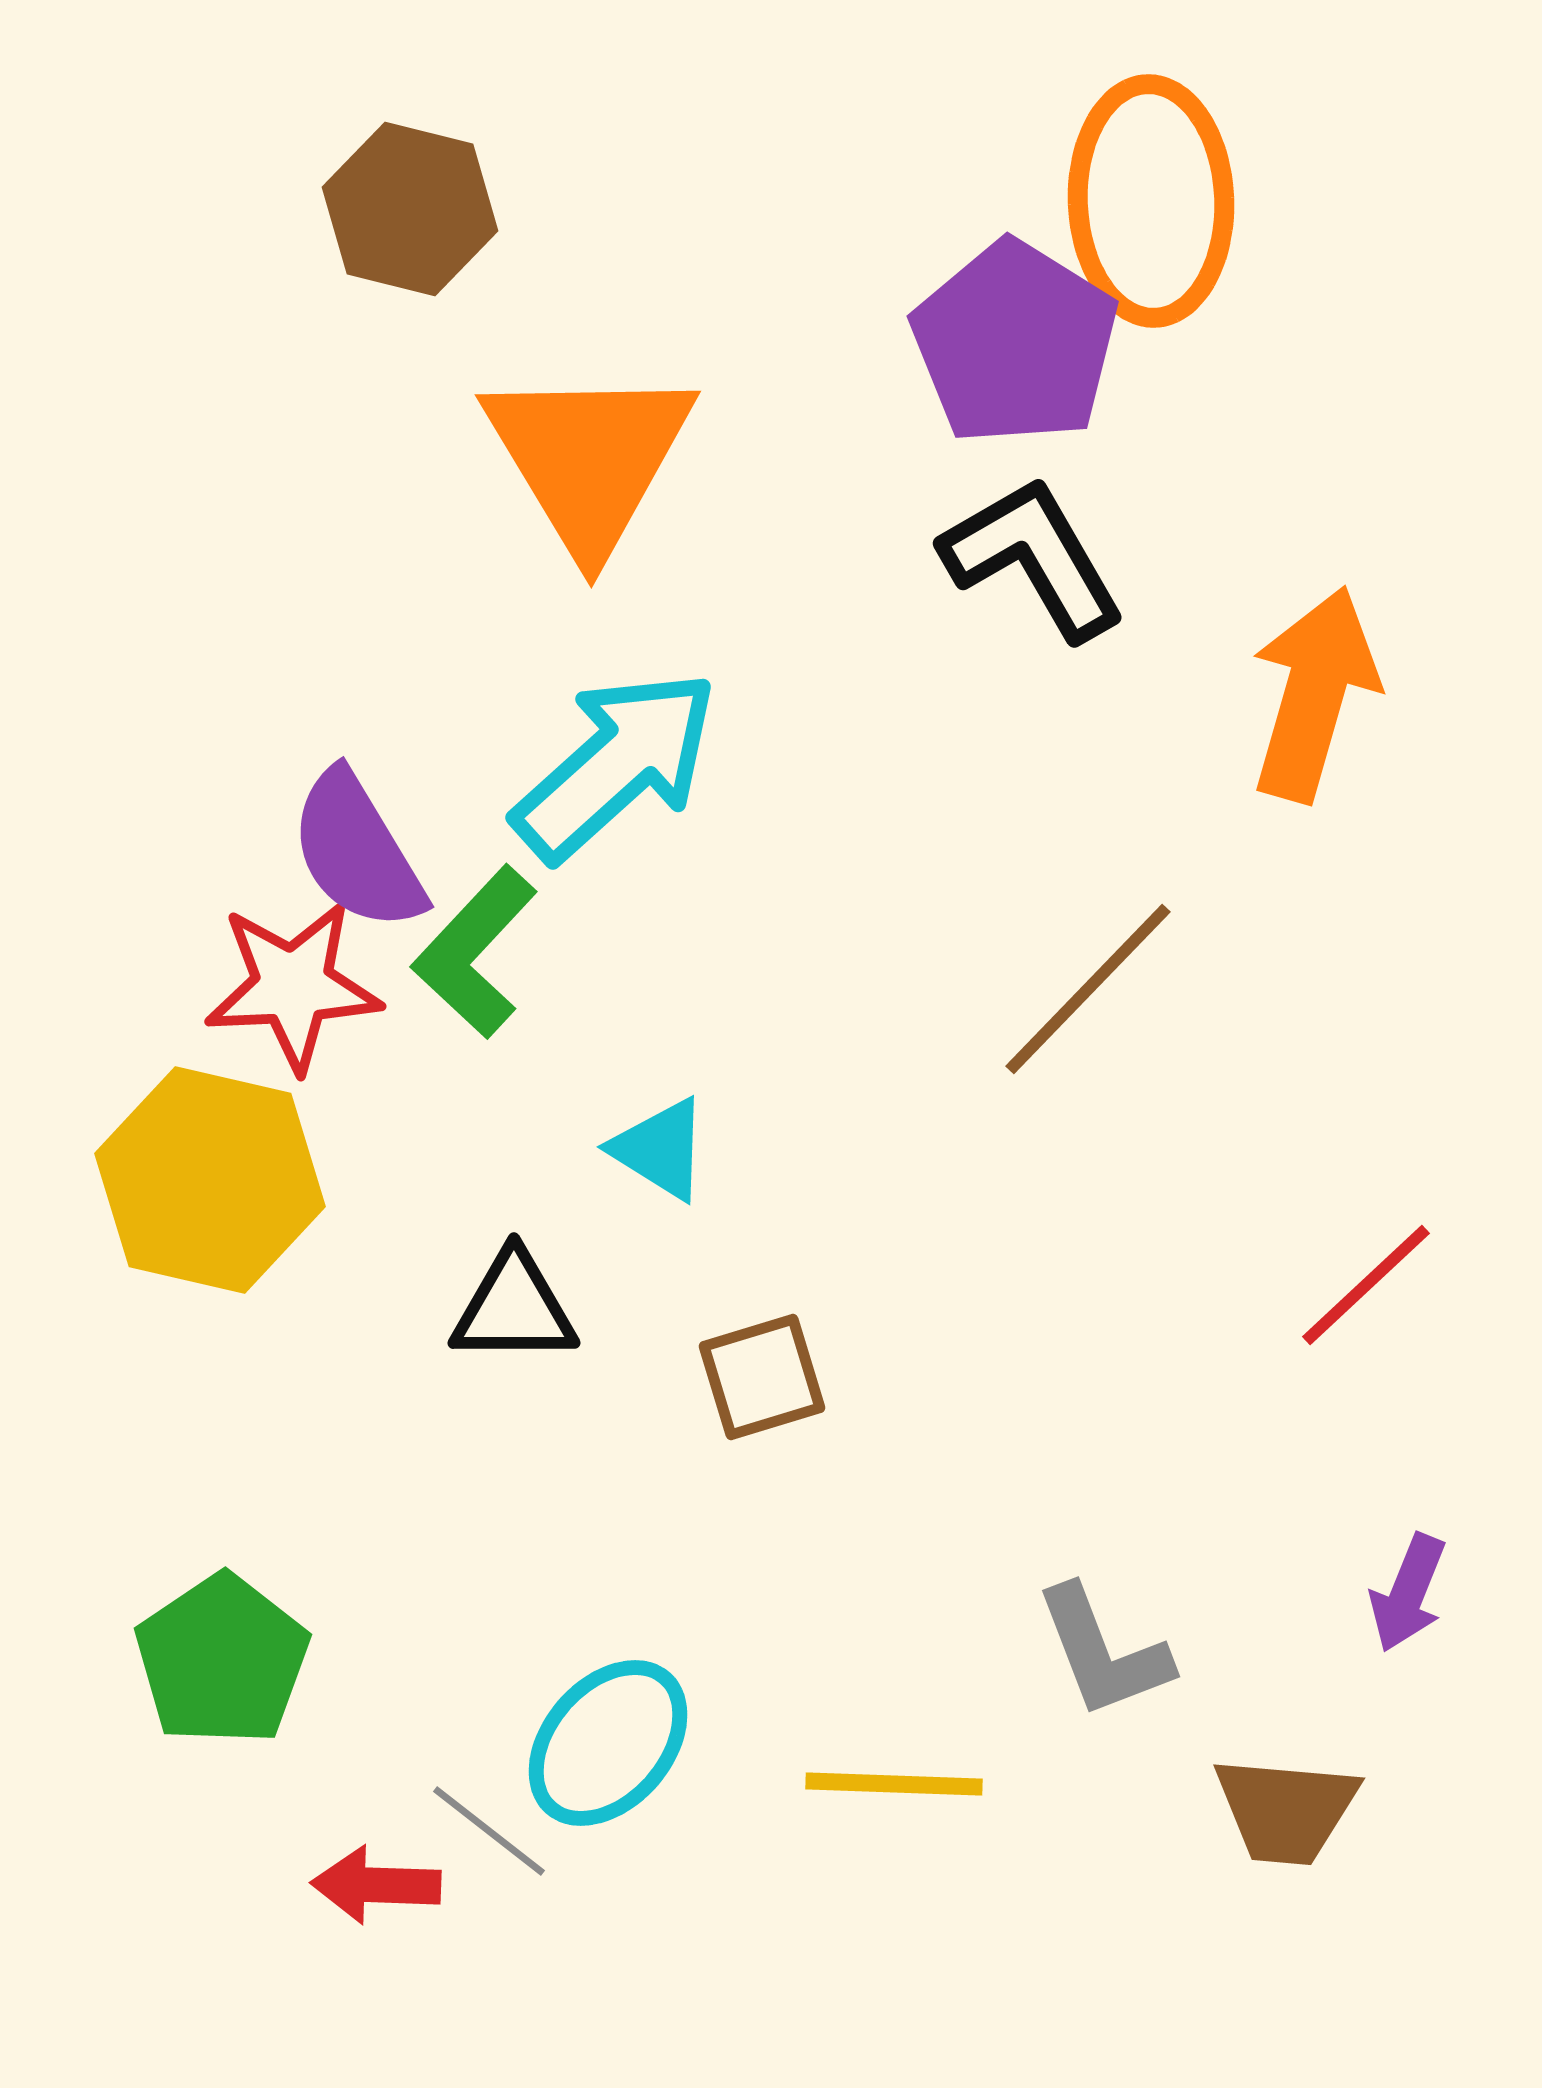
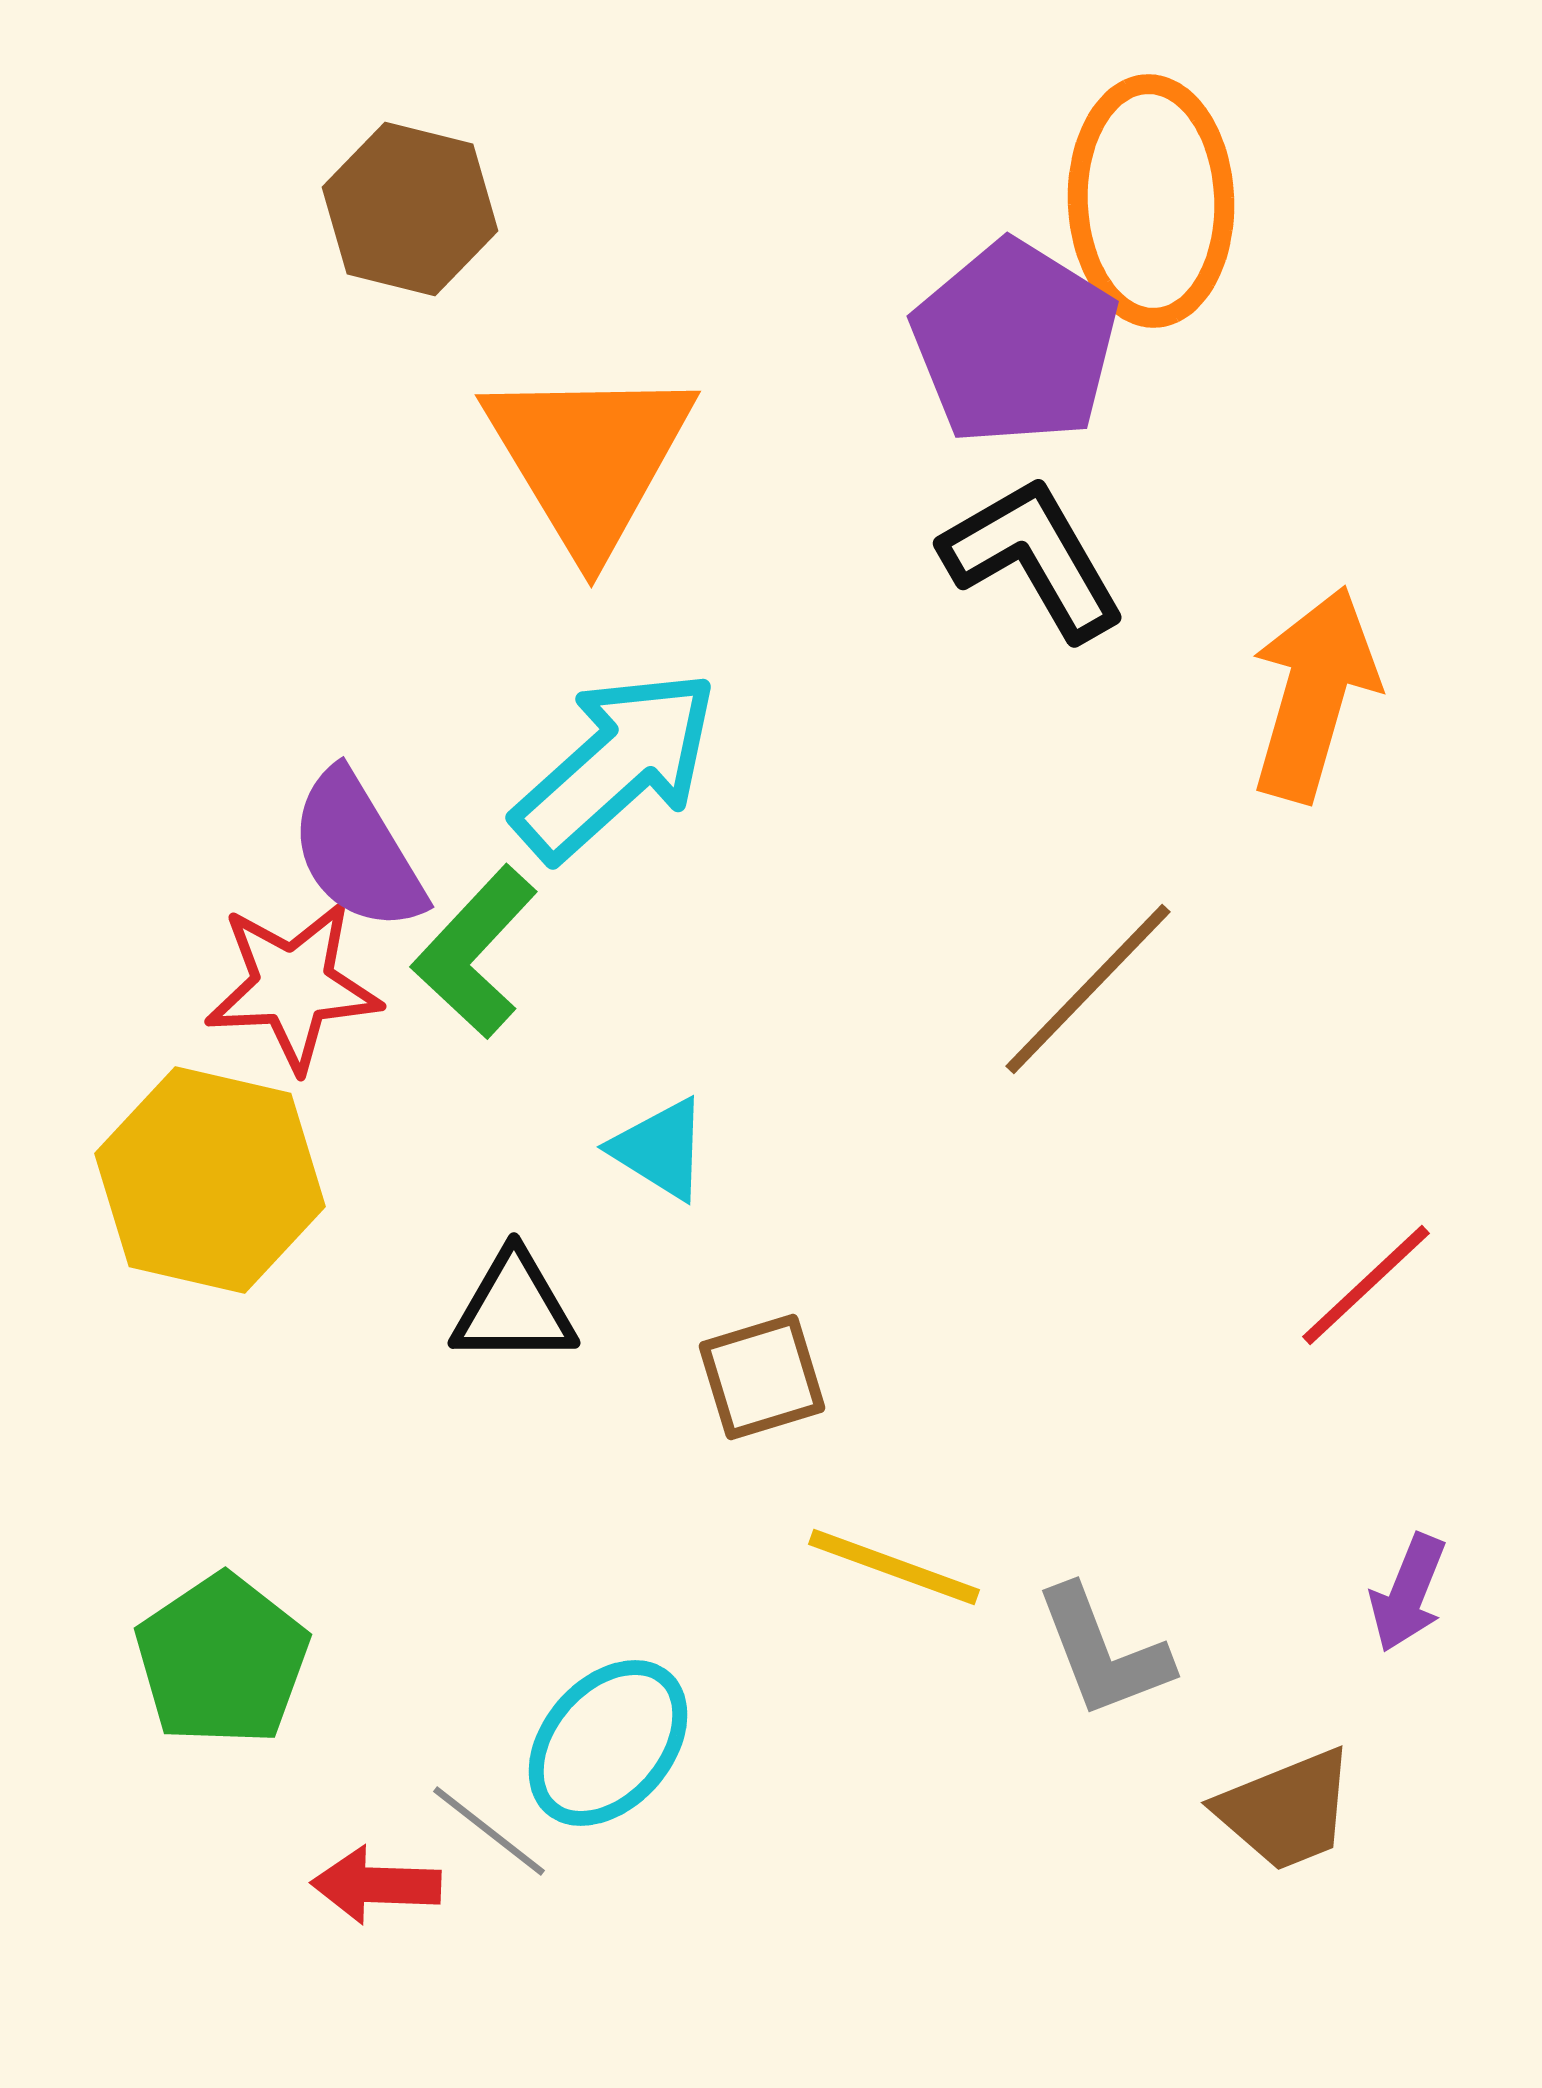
yellow line: moved 217 px up; rotated 18 degrees clockwise
brown trapezoid: rotated 27 degrees counterclockwise
